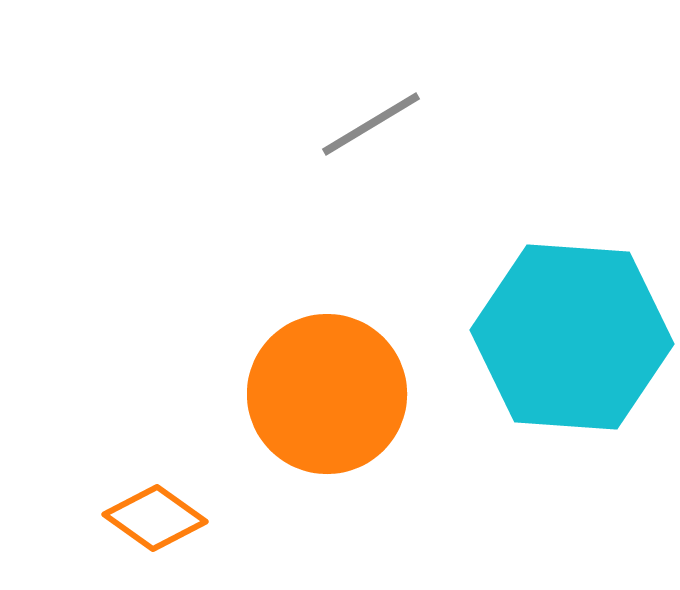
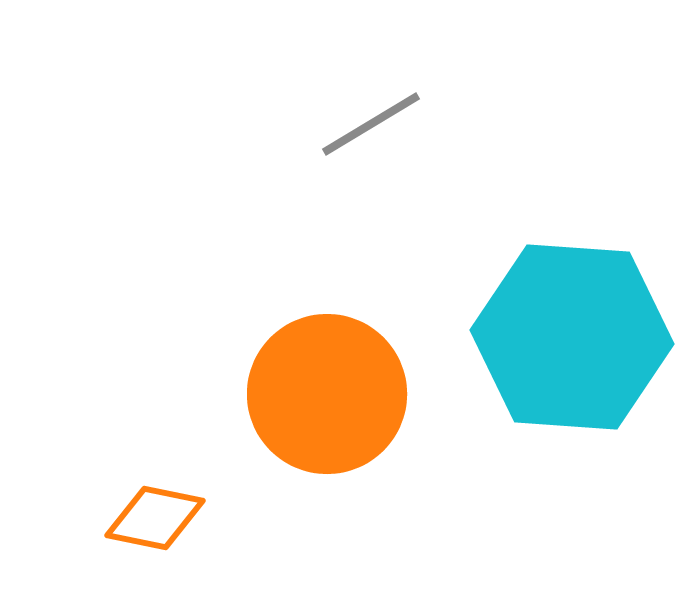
orange diamond: rotated 24 degrees counterclockwise
